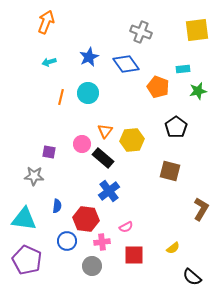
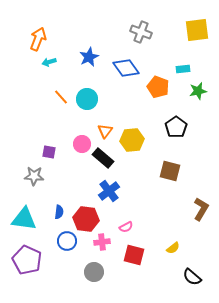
orange arrow: moved 8 px left, 17 px down
blue diamond: moved 4 px down
cyan circle: moved 1 px left, 6 px down
orange line: rotated 56 degrees counterclockwise
blue semicircle: moved 2 px right, 6 px down
red square: rotated 15 degrees clockwise
gray circle: moved 2 px right, 6 px down
